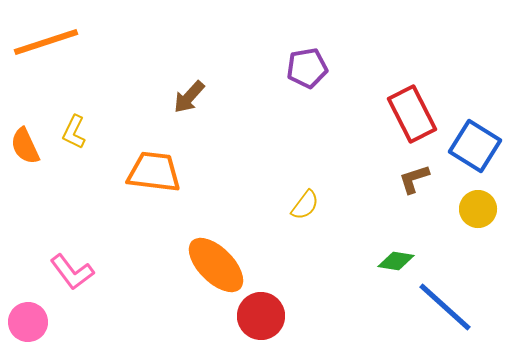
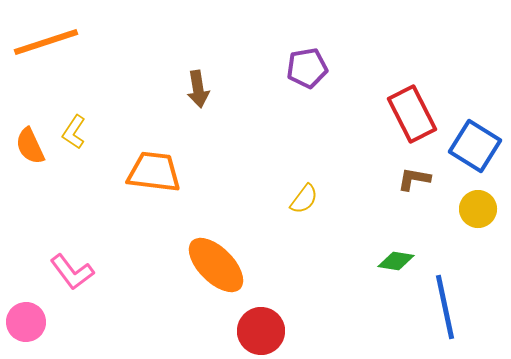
brown arrow: moved 9 px right, 8 px up; rotated 51 degrees counterclockwise
yellow L-shape: rotated 8 degrees clockwise
orange semicircle: moved 5 px right
brown L-shape: rotated 28 degrees clockwise
yellow semicircle: moved 1 px left, 6 px up
blue line: rotated 36 degrees clockwise
red circle: moved 15 px down
pink circle: moved 2 px left
